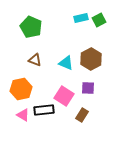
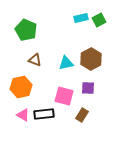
green pentagon: moved 5 px left, 3 px down
cyan triangle: rotated 35 degrees counterclockwise
orange hexagon: moved 2 px up
pink square: rotated 18 degrees counterclockwise
black rectangle: moved 4 px down
